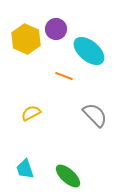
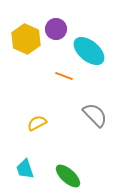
yellow semicircle: moved 6 px right, 10 px down
